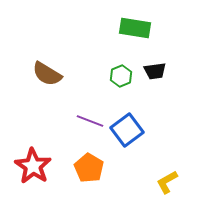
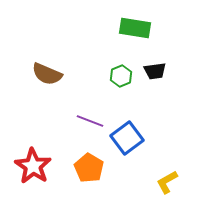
brown semicircle: rotated 8 degrees counterclockwise
blue square: moved 8 px down
